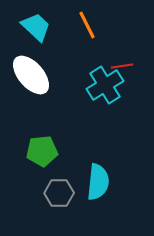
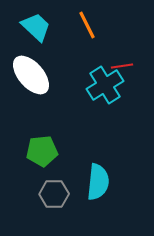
gray hexagon: moved 5 px left, 1 px down
